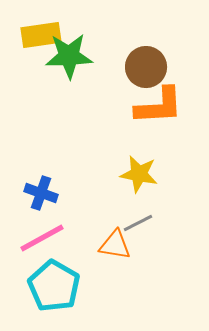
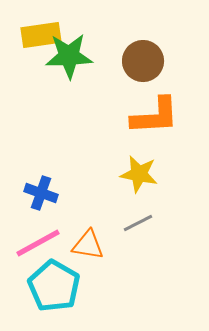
brown circle: moved 3 px left, 6 px up
orange L-shape: moved 4 px left, 10 px down
pink line: moved 4 px left, 5 px down
orange triangle: moved 27 px left
